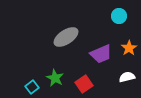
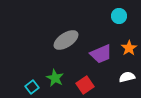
gray ellipse: moved 3 px down
red square: moved 1 px right, 1 px down
